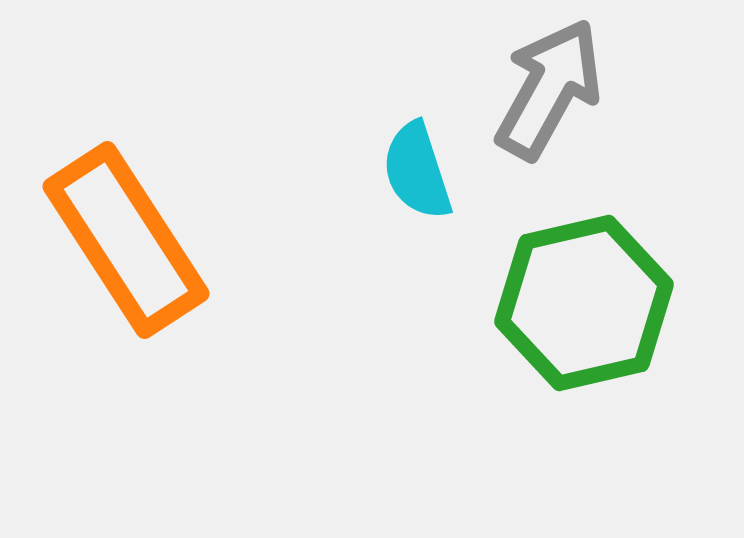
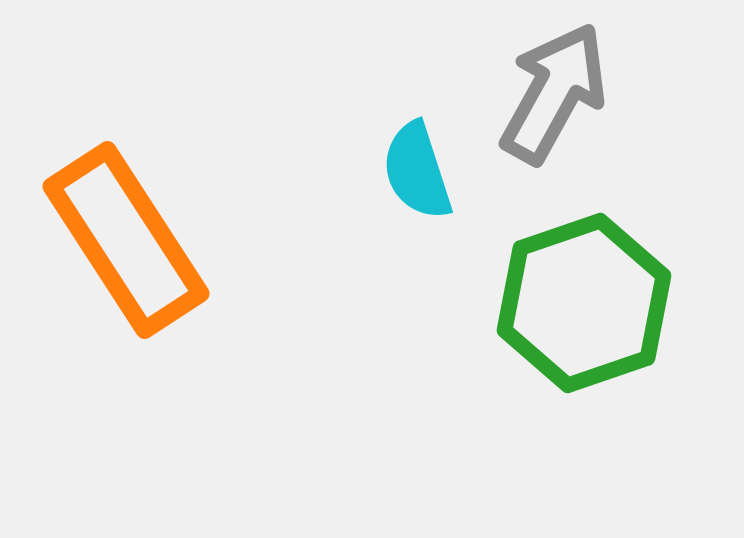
gray arrow: moved 5 px right, 4 px down
green hexagon: rotated 6 degrees counterclockwise
